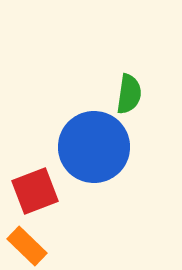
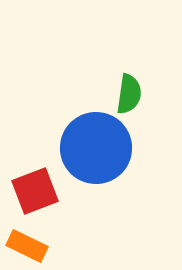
blue circle: moved 2 px right, 1 px down
orange rectangle: rotated 18 degrees counterclockwise
